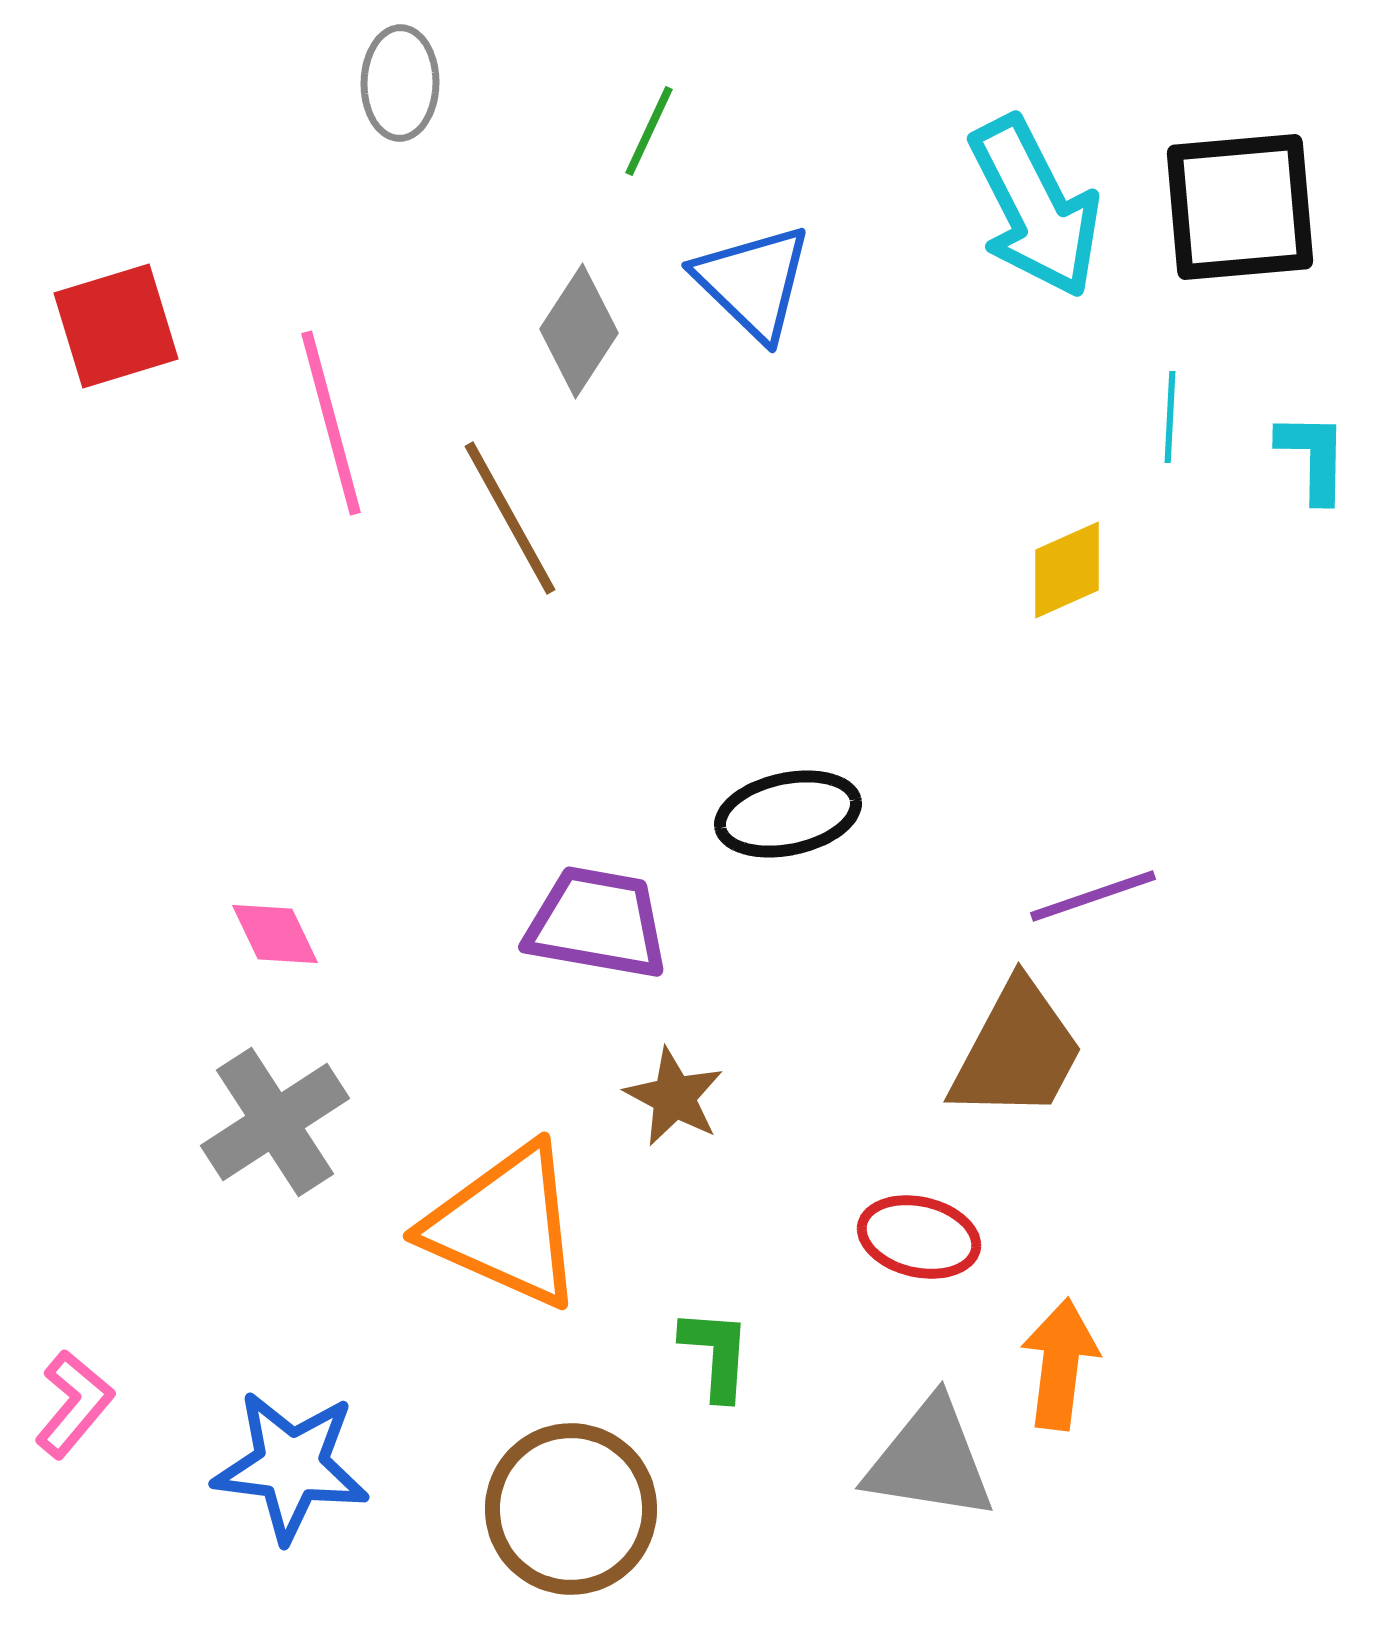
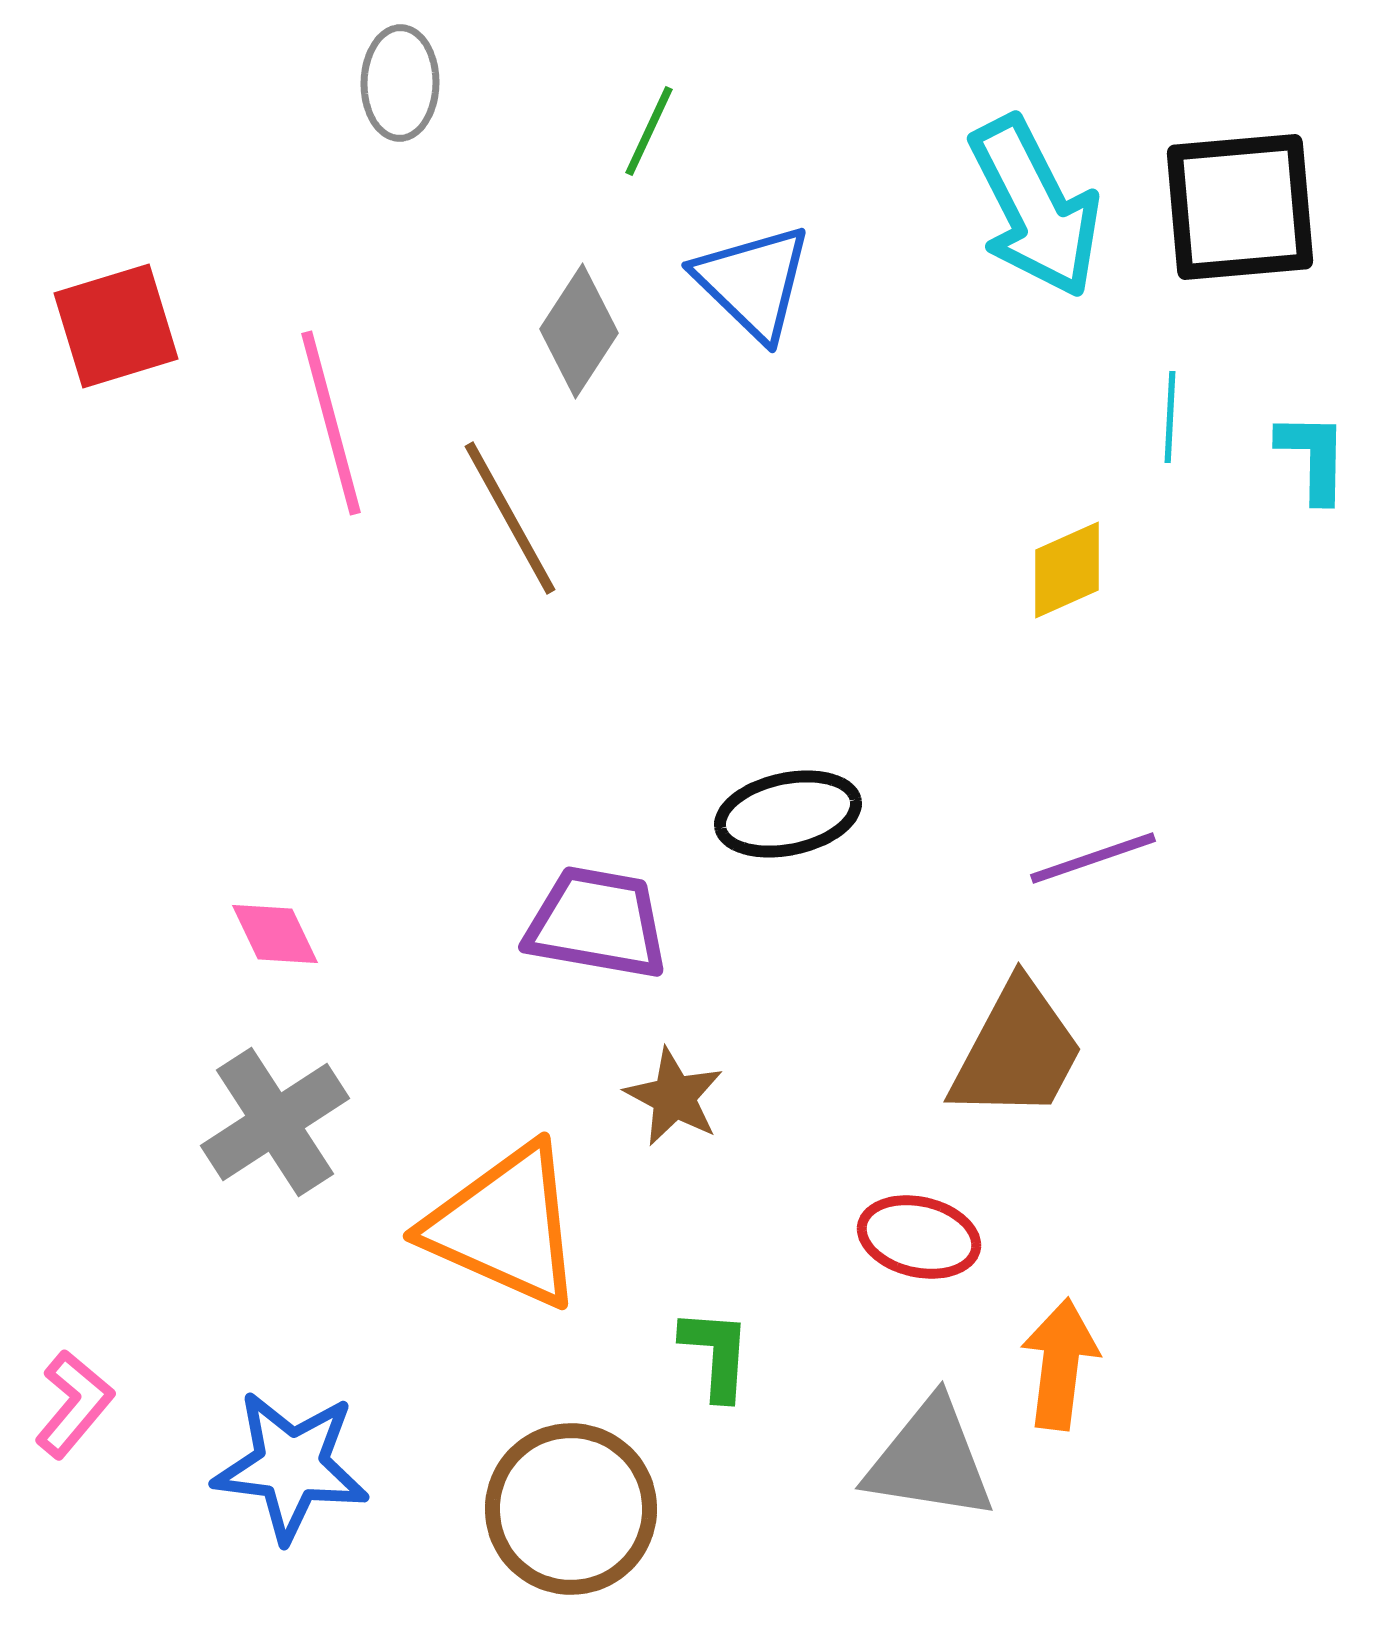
purple line: moved 38 px up
